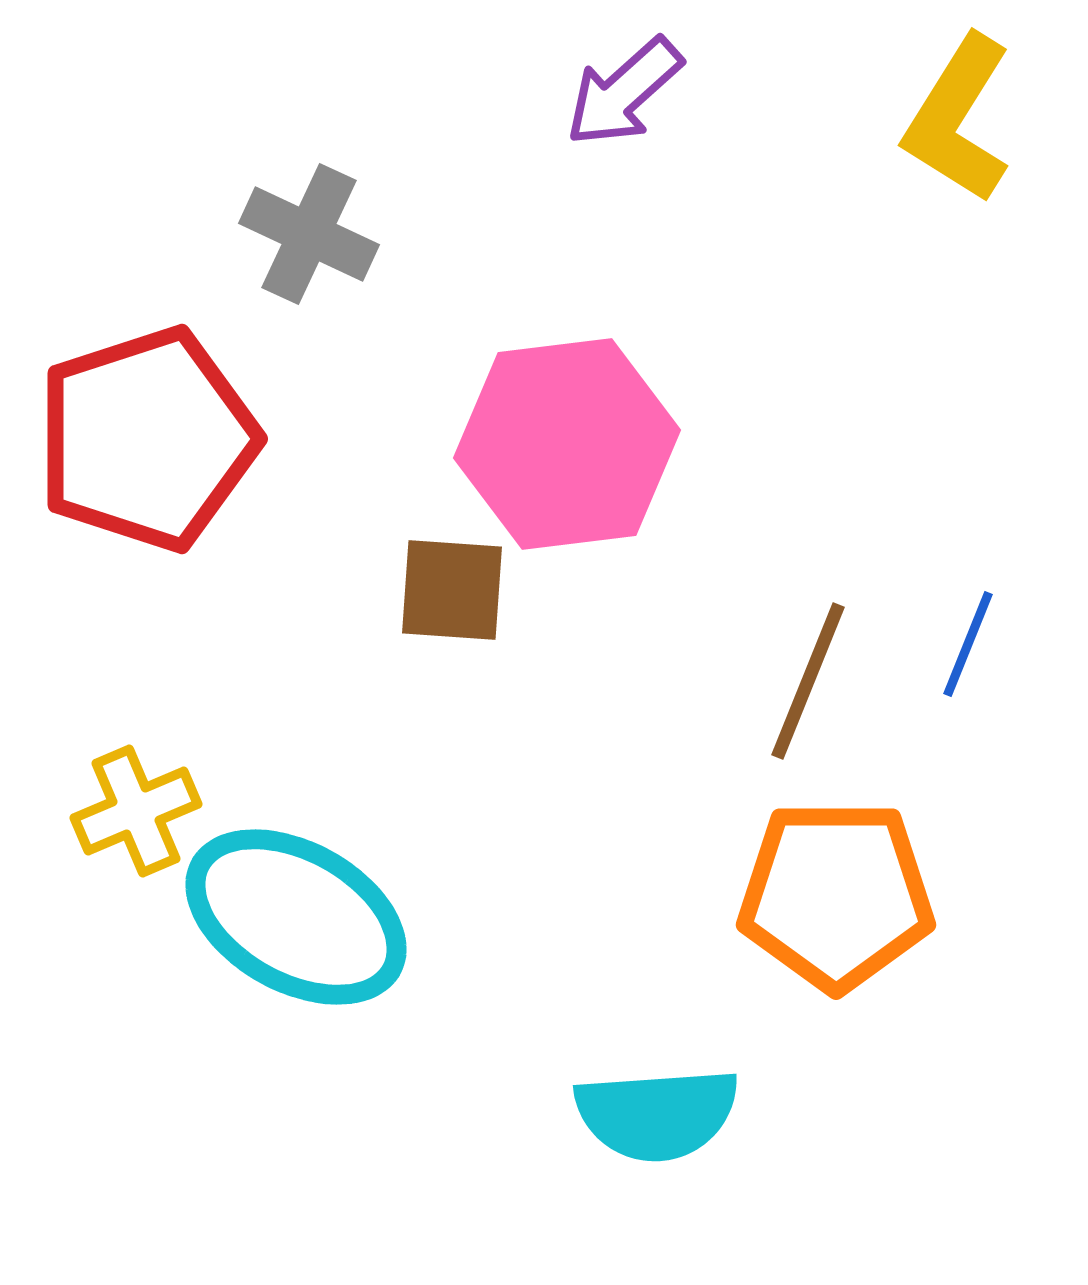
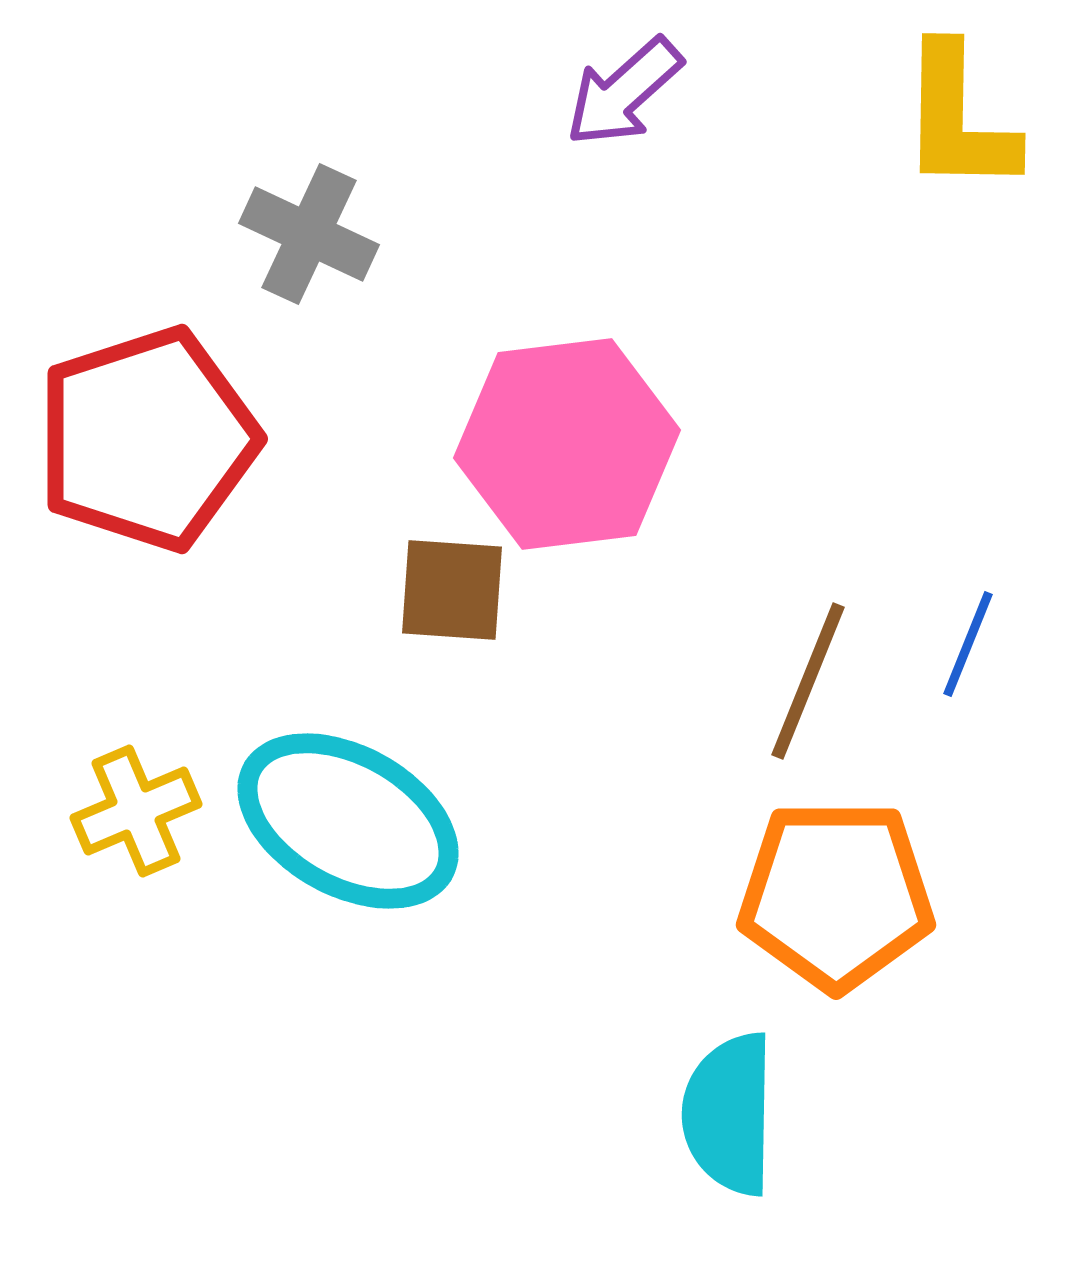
yellow L-shape: rotated 31 degrees counterclockwise
cyan ellipse: moved 52 px right, 96 px up
cyan semicircle: moved 72 px right; rotated 95 degrees clockwise
